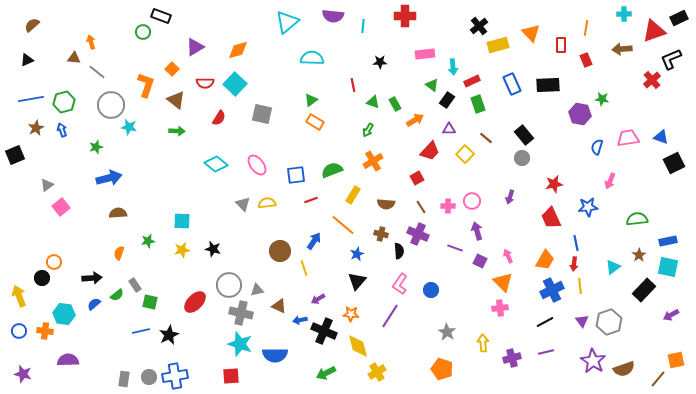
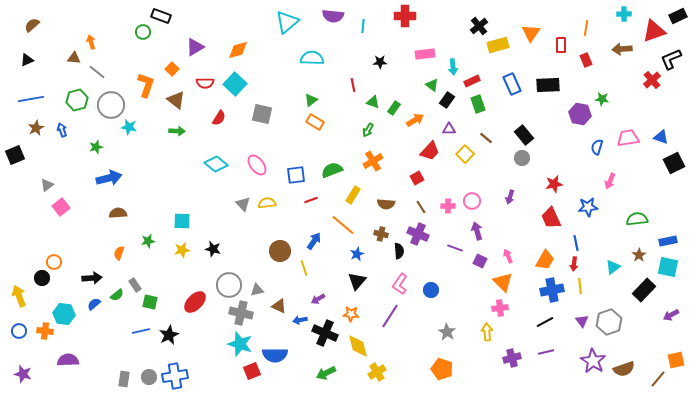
black rectangle at (679, 18): moved 1 px left, 2 px up
orange triangle at (531, 33): rotated 18 degrees clockwise
green hexagon at (64, 102): moved 13 px right, 2 px up
green rectangle at (395, 104): moved 1 px left, 4 px down; rotated 64 degrees clockwise
blue cross at (552, 290): rotated 15 degrees clockwise
black cross at (324, 331): moved 1 px right, 2 px down
yellow arrow at (483, 343): moved 4 px right, 11 px up
red square at (231, 376): moved 21 px right, 5 px up; rotated 18 degrees counterclockwise
